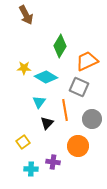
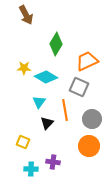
green diamond: moved 4 px left, 2 px up
yellow square: rotated 32 degrees counterclockwise
orange circle: moved 11 px right
